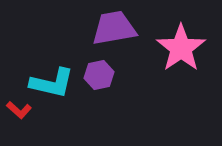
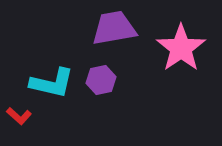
purple hexagon: moved 2 px right, 5 px down
red L-shape: moved 6 px down
